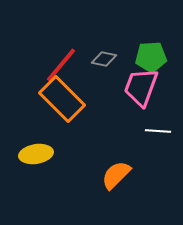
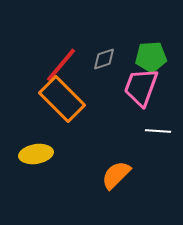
gray diamond: rotated 30 degrees counterclockwise
